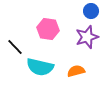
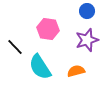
blue circle: moved 4 px left
purple star: moved 3 px down
cyan semicircle: rotated 44 degrees clockwise
